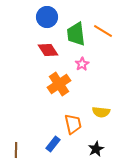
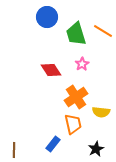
green trapezoid: rotated 10 degrees counterclockwise
red diamond: moved 3 px right, 20 px down
orange cross: moved 17 px right, 13 px down
brown line: moved 2 px left
